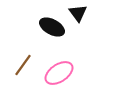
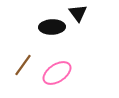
black ellipse: rotated 30 degrees counterclockwise
pink ellipse: moved 2 px left
